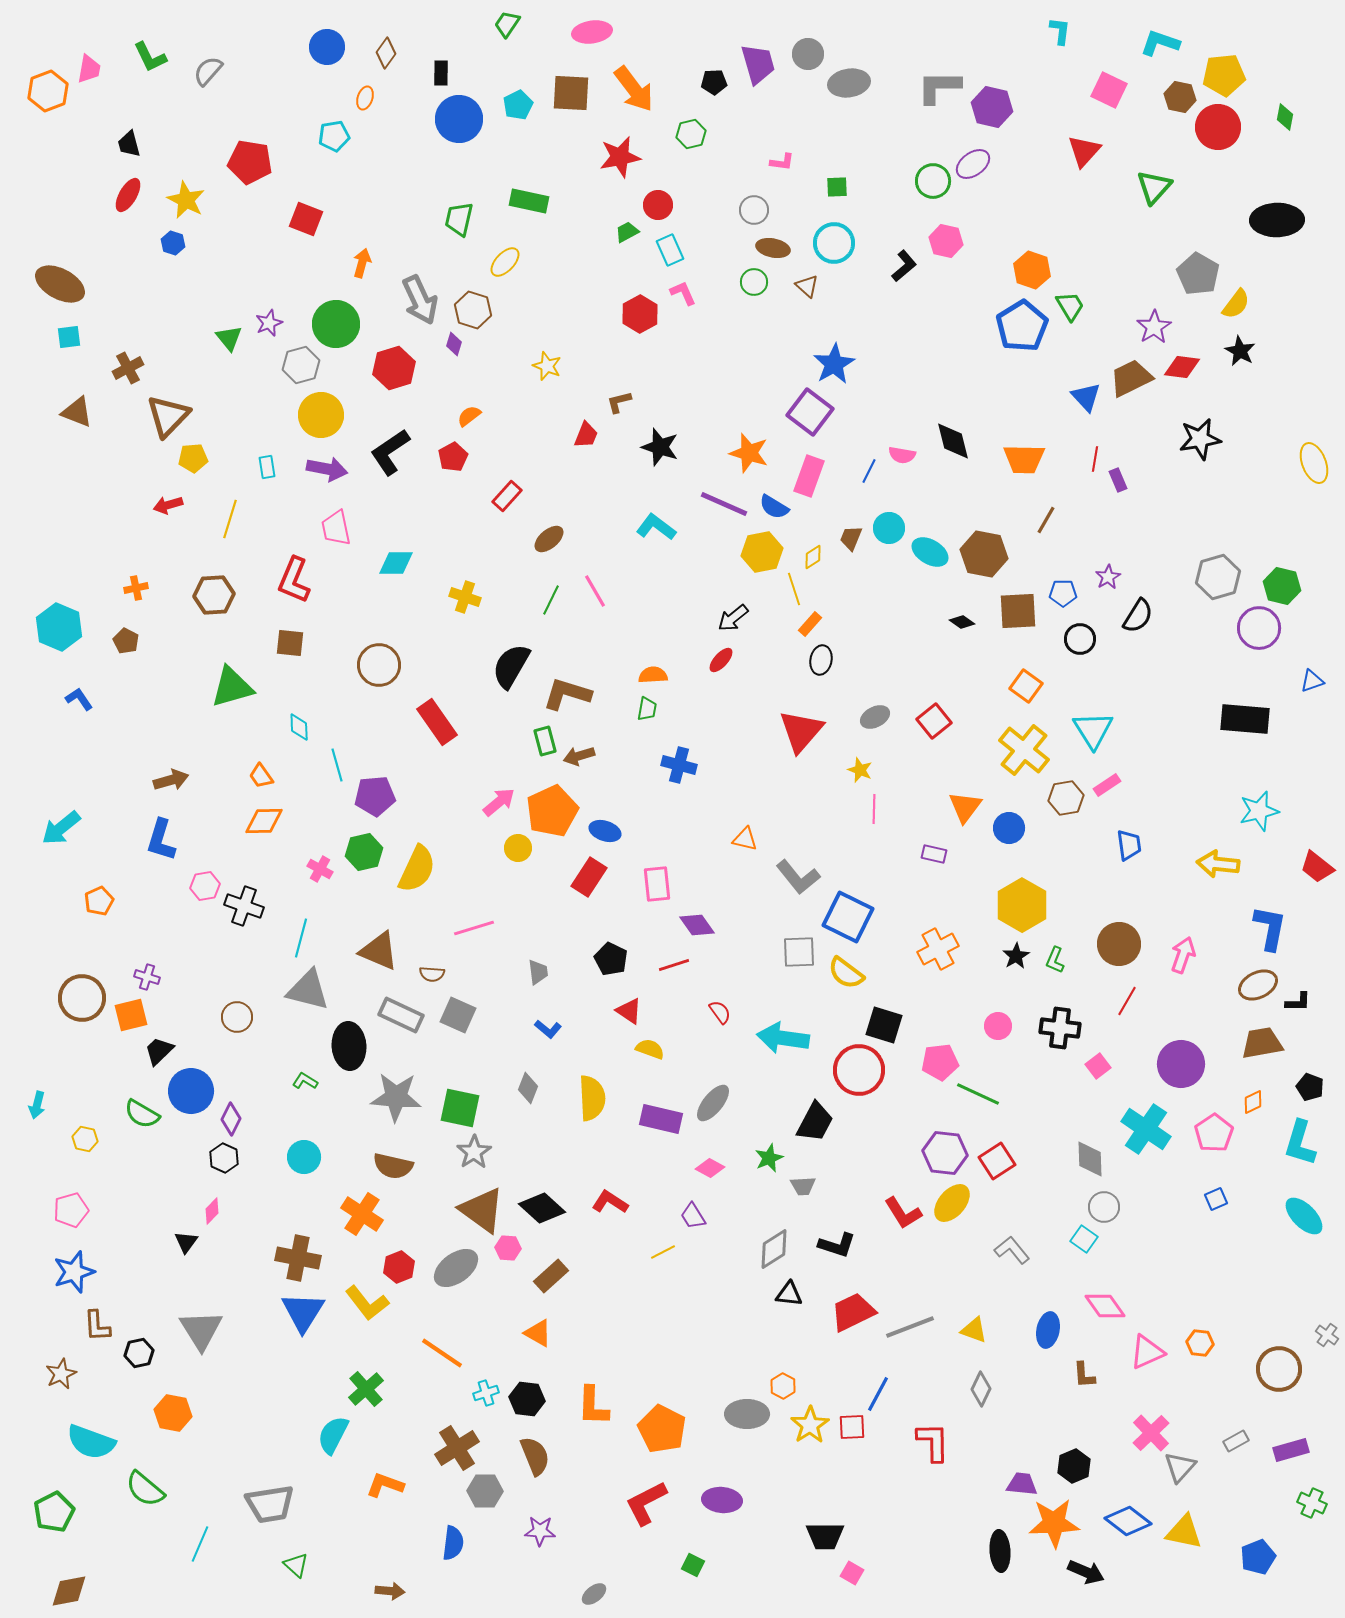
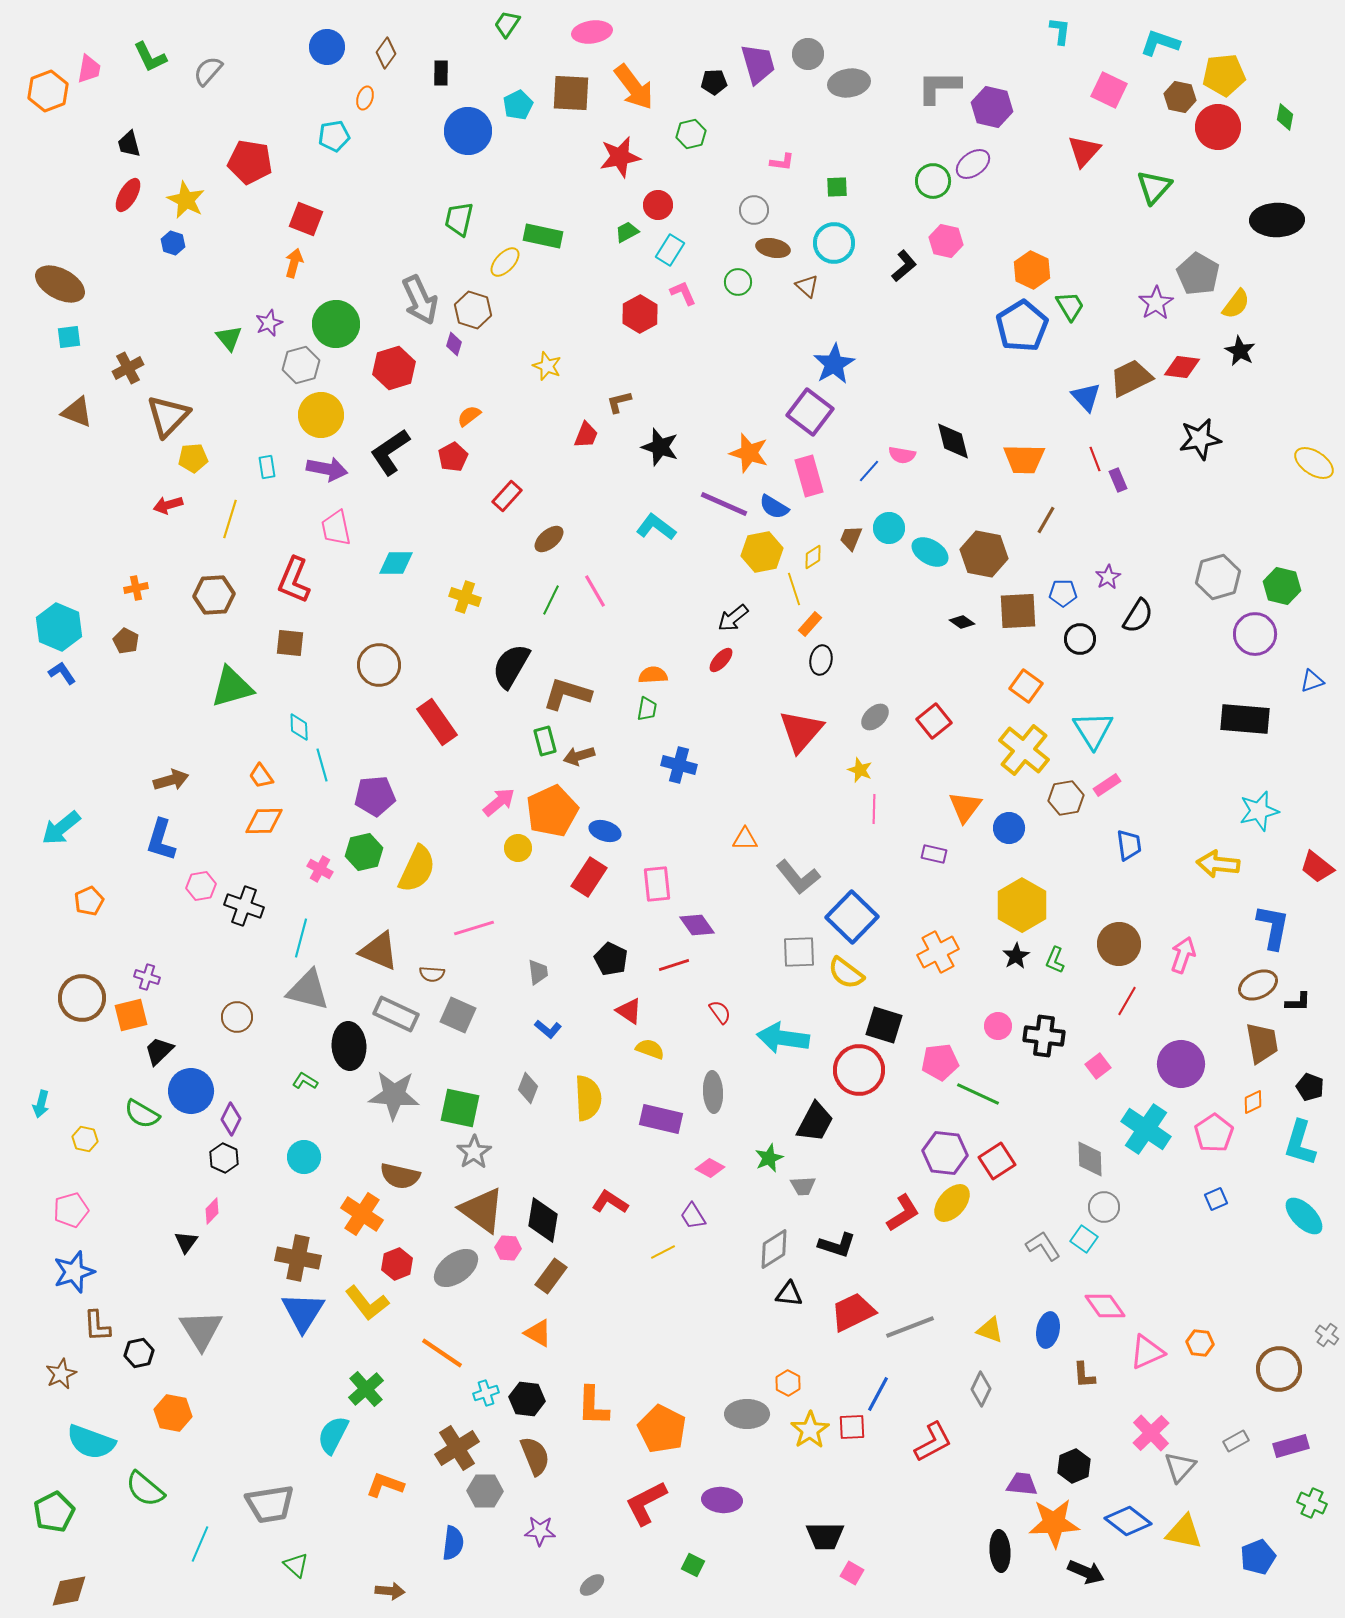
orange arrow at (634, 89): moved 2 px up
blue circle at (459, 119): moved 9 px right, 12 px down
green rectangle at (529, 201): moved 14 px right, 35 px down
cyan rectangle at (670, 250): rotated 56 degrees clockwise
orange arrow at (362, 263): moved 68 px left
orange hexagon at (1032, 270): rotated 6 degrees clockwise
green circle at (754, 282): moved 16 px left
purple star at (1154, 327): moved 2 px right, 24 px up
red line at (1095, 459): rotated 30 degrees counterclockwise
yellow ellipse at (1314, 463): rotated 36 degrees counterclockwise
blue line at (869, 471): rotated 15 degrees clockwise
pink rectangle at (809, 476): rotated 36 degrees counterclockwise
purple circle at (1259, 628): moved 4 px left, 6 px down
blue L-shape at (79, 699): moved 17 px left, 26 px up
gray ellipse at (875, 717): rotated 16 degrees counterclockwise
cyan line at (337, 765): moved 15 px left
orange triangle at (745, 839): rotated 12 degrees counterclockwise
pink hexagon at (205, 886): moved 4 px left
orange pentagon at (99, 901): moved 10 px left
blue square at (848, 917): moved 4 px right; rotated 18 degrees clockwise
blue L-shape at (1270, 928): moved 3 px right, 1 px up
orange cross at (938, 949): moved 3 px down
gray rectangle at (401, 1015): moved 5 px left, 1 px up
black cross at (1060, 1028): moved 16 px left, 8 px down
brown trapezoid at (1262, 1043): rotated 90 degrees clockwise
gray star at (396, 1097): moved 2 px left, 2 px up
yellow semicircle at (592, 1098): moved 4 px left
gray ellipse at (713, 1103): moved 11 px up; rotated 42 degrees counterclockwise
cyan arrow at (37, 1105): moved 4 px right, 1 px up
brown semicircle at (393, 1166): moved 7 px right, 10 px down
black diamond at (542, 1208): moved 1 px right, 12 px down; rotated 57 degrees clockwise
red L-shape at (903, 1213): rotated 90 degrees counterclockwise
gray L-shape at (1012, 1250): moved 31 px right, 4 px up; rotated 6 degrees clockwise
red hexagon at (399, 1267): moved 2 px left, 3 px up
brown rectangle at (551, 1276): rotated 12 degrees counterclockwise
yellow triangle at (974, 1330): moved 16 px right
orange hexagon at (783, 1386): moved 5 px right, 3 px up
yellow star at (810, 1425): moved 5 px down
red L-shape at (933, 1442): rotated 63 degrees clockwise
purple rectangle at (1291, 1450): moved 4 px up
gray ellipse at (594, 1594): moved 2 px left, 9 px up
